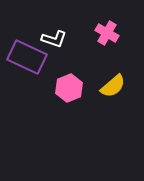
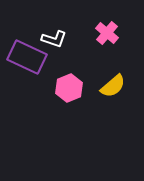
pink cross: rotated 10 degrees clockwise
